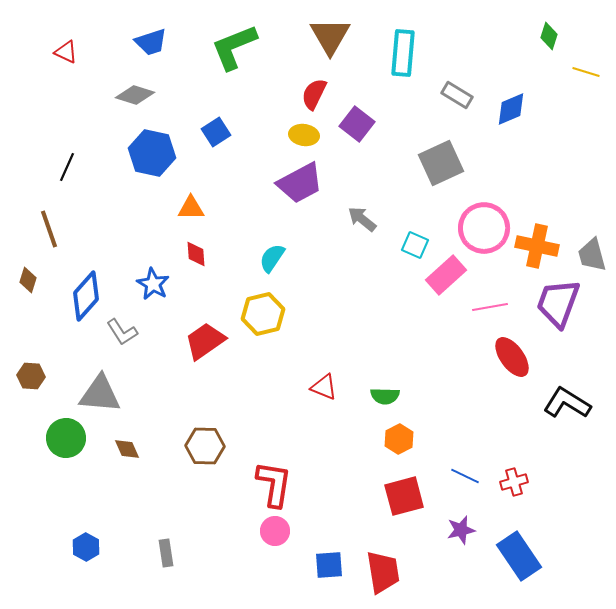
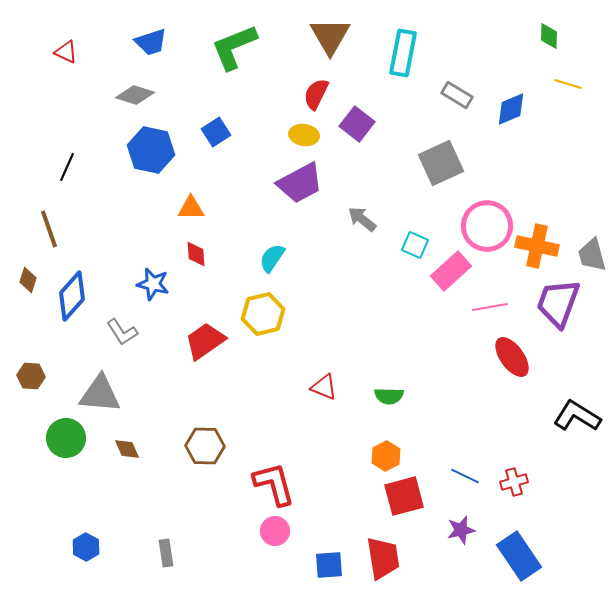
green diamond at (549, 36): rotated 16 degrees counterclockwise
cyan rectangle at (403, 53): rotated 6 degrees clockwise
yellow line at (586, 72): moved 18 px left, 12 px down
red semicircle at (314, 94): moved 2 px right
blue hexagon at (152, 153): moved 1 px left, 3 px up
pink circle at (484, 228): moved 3 px right, 2 px up
pink rectangle at (446, 275): moved 5 px right, 4 px up
blue star at (153, 284): rotated 16 degrees counterclockwise
blue diamond at (86, 296): moved 14 px left
green semicircle at (385, 396): moved 4 px right
black L-shape at (567, 403): moved 10 px right, 13 px down
orange hexagon at (399, 439): moved 13 px left, 17 px down
red L-shape at (274, 484): rotated 24 degrees counterclockwise
red trapezoid at (383, 572): moved 14 px up
